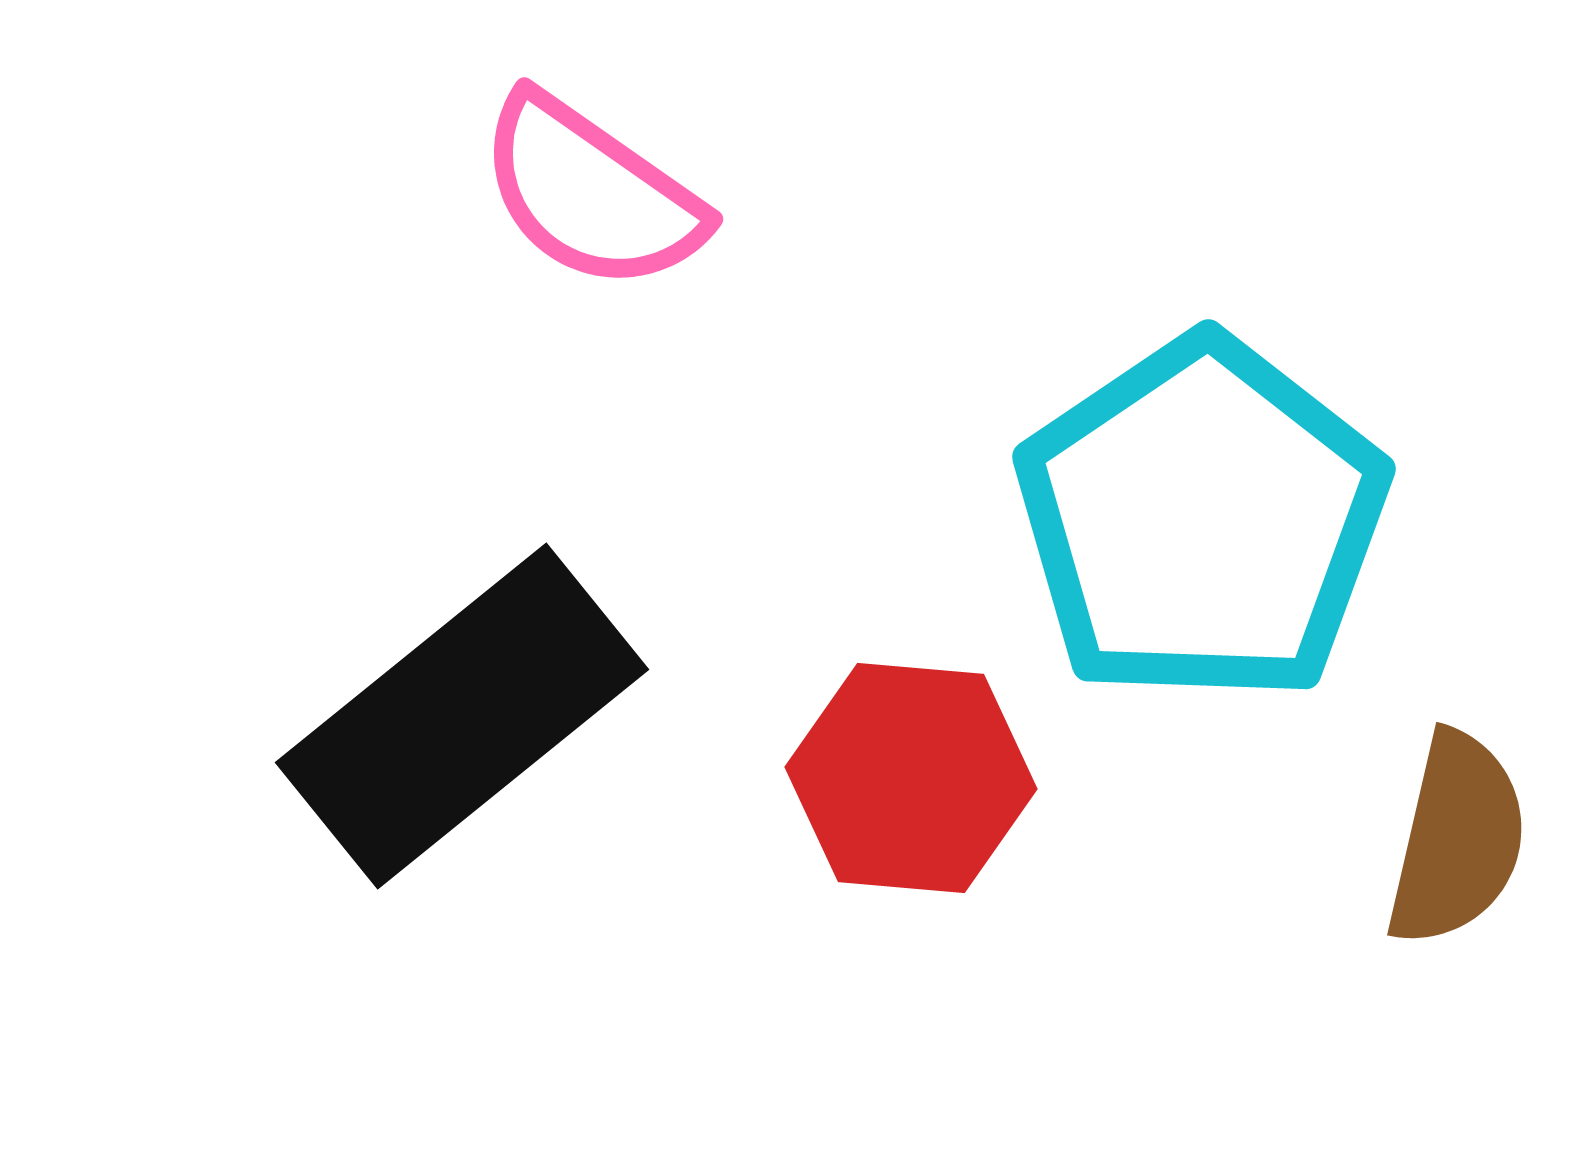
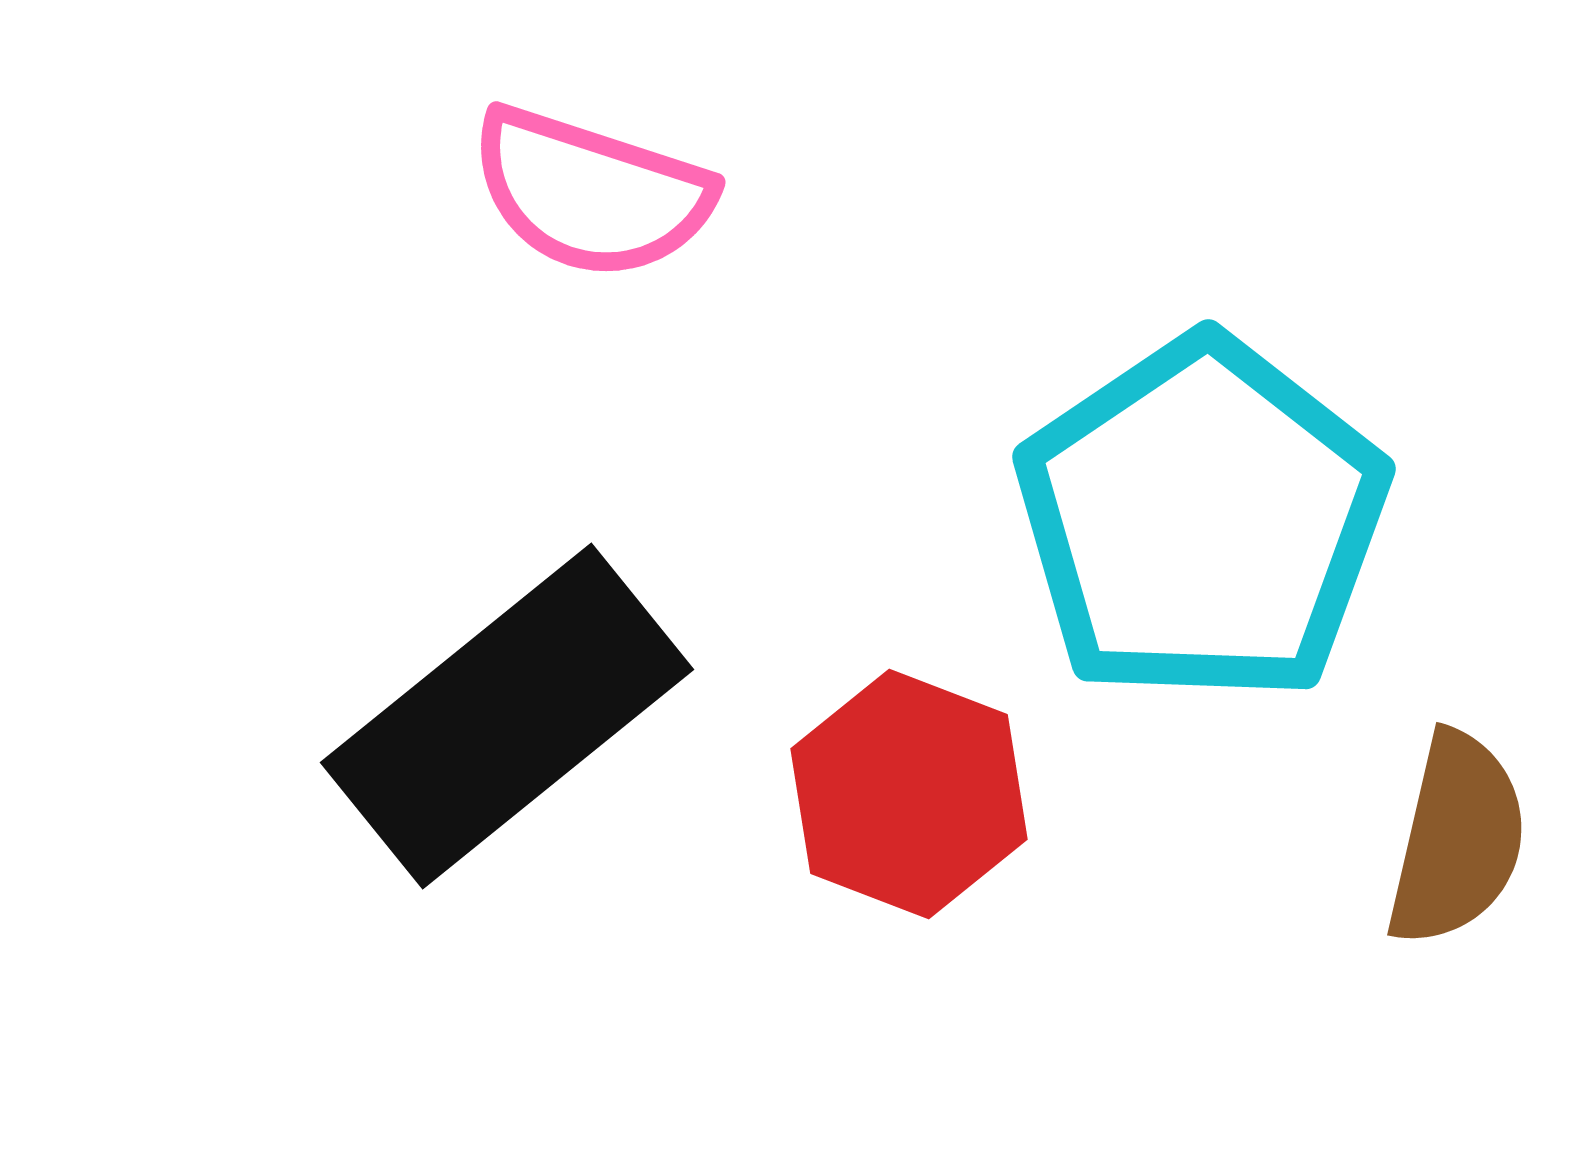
pink semicircle: rotated 17 degrees counterclockwise
black rectangle: moved 45 px right
red hexagon: moved 2 px left, 16 px down; rotated 16 degrees clockwise
